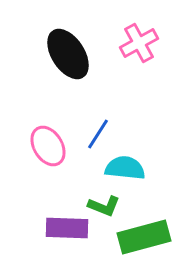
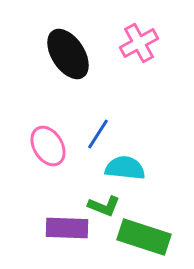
green rectangle: rotated 33 degrees clockwise
